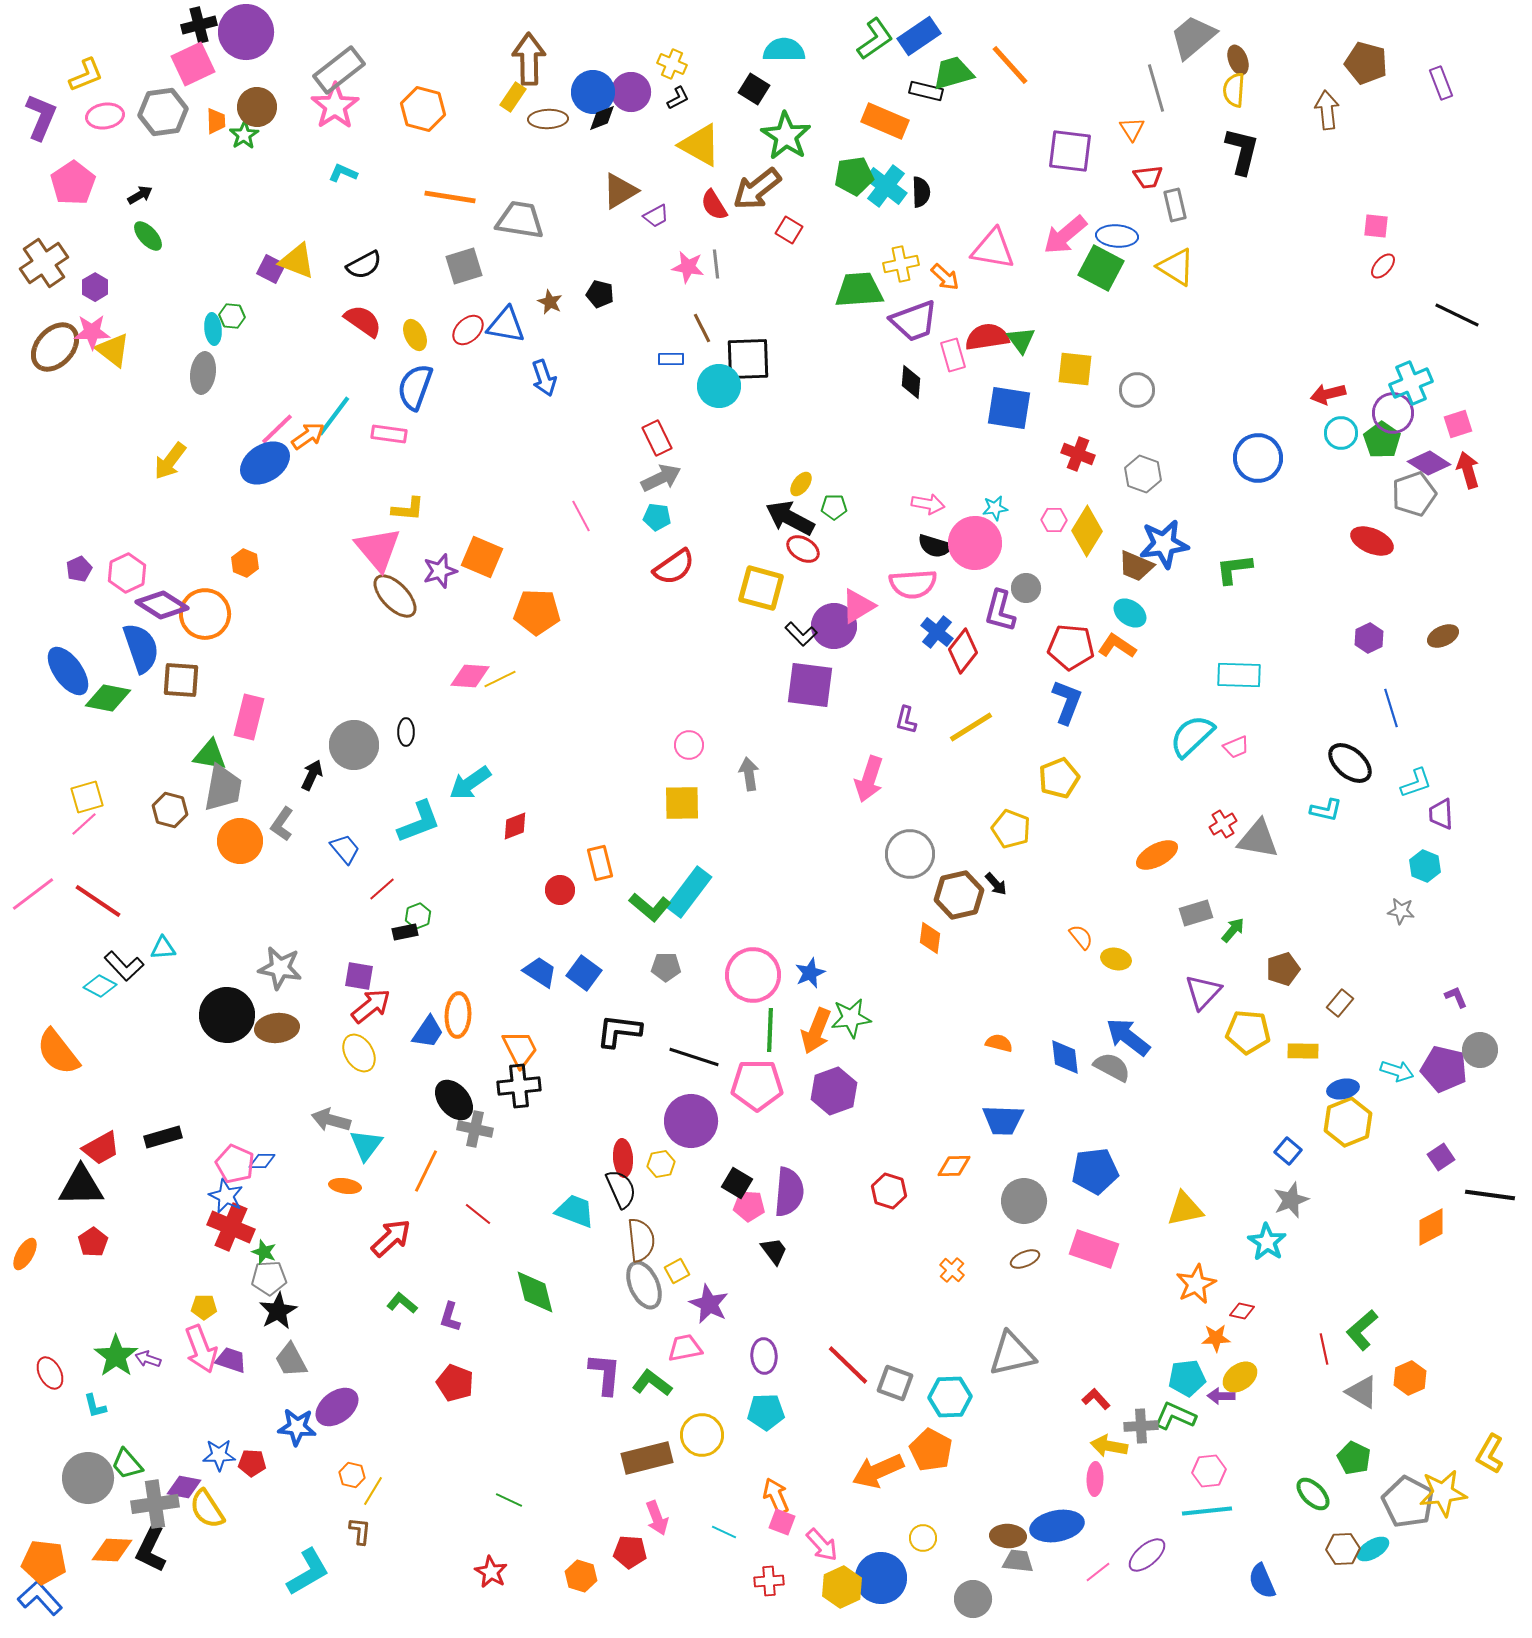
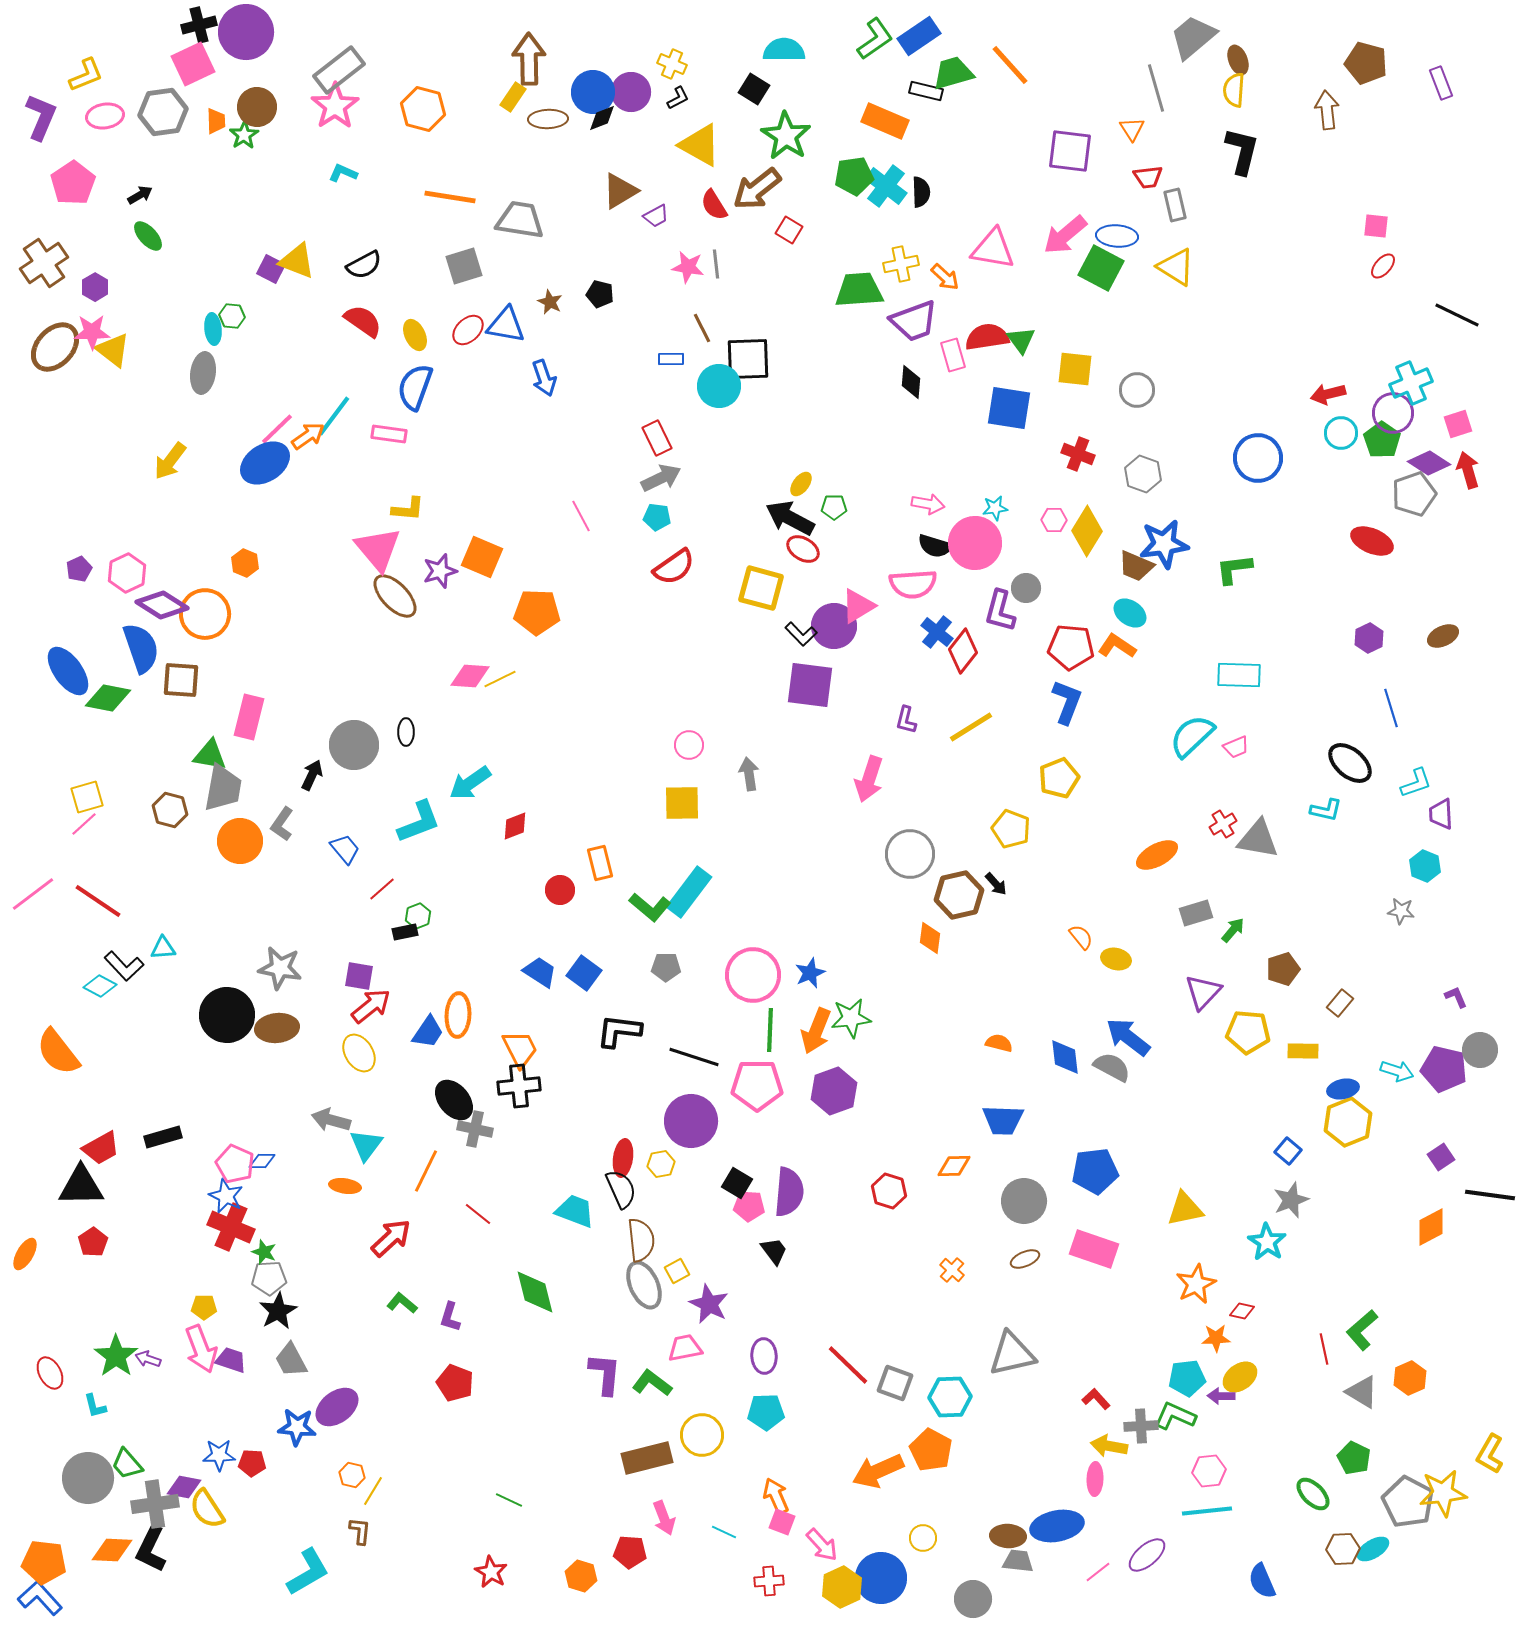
red ellipse at (623, 1158): rotated 12 degrees clockwise
pink arrow at (657, 1518): moved 7 px right
